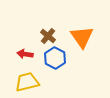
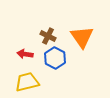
brown cross: rotated 14 degrees counterclockwise
